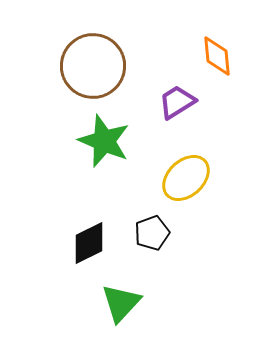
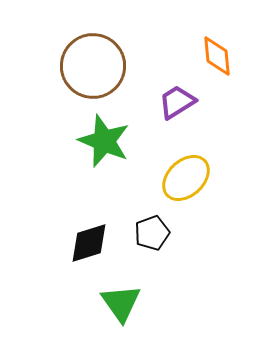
black diamond: rotated 9 degrees clockwise
green triangle: rotated 18 degrees counterclockwise
